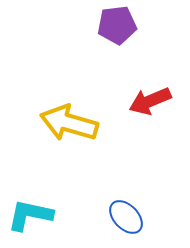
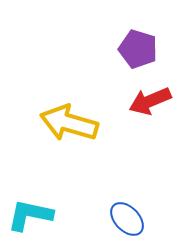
purple pentagon: moved 21 px right, 24 px down; rotated 24 degrees clockwise
blue ellipse: moved 1 px right, 2 px down
